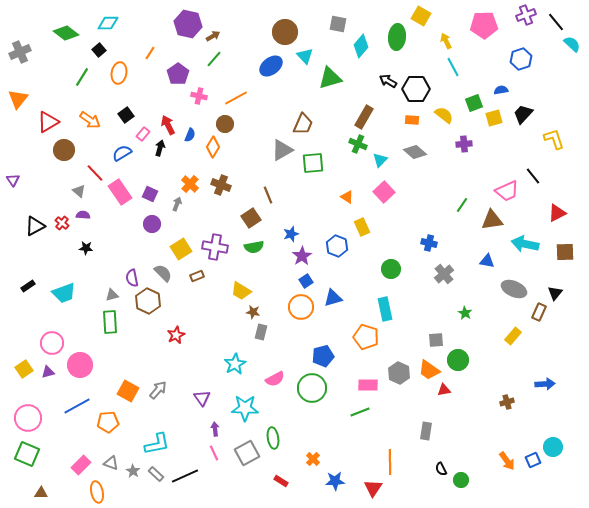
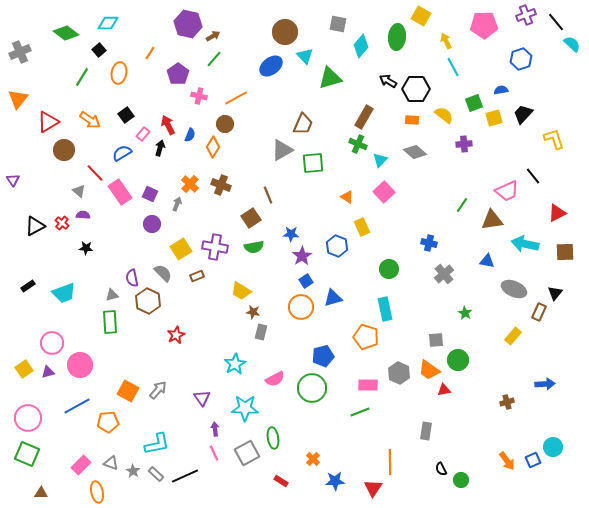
blue star at (291, 234): rotated 21 degrees clockwise
green circle at (391, 269): moved 2 px left
